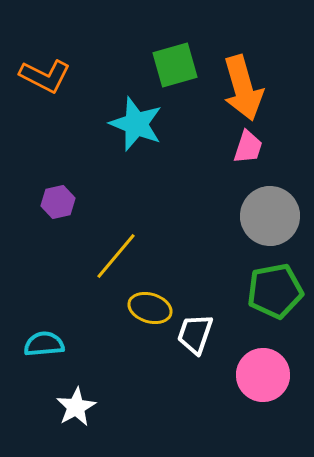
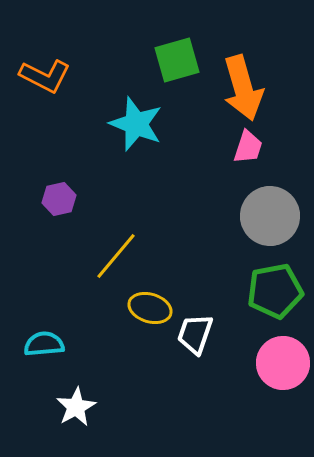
green square: moved 2 px right, 5 px up
purple hexagon: moved 1 px right, 3 px up
pink circle: moved 20 px right, 12 px up
